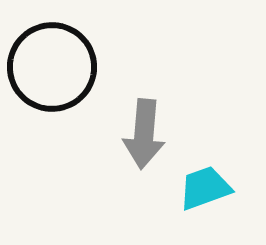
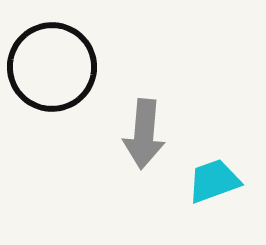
cyan trapezoid: moved 9 px right, 7 px up
